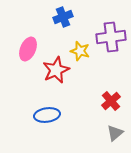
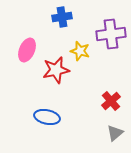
blue cross: moved 1 px left; rotated 12 degrees clockwise
purple cross: moved 3 px up
pink ellipse: moved 1 px left, 1 px down
red star: rotated 12 degrees clockwise
blue ellipse: moved 2 px down; rotated 20 degrees clockwise
